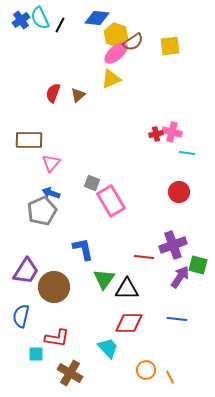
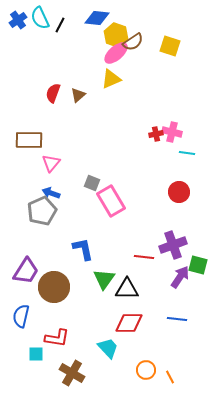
blue cross: moved 3 px left
yellow square: rotated 25 degrees clockwise
brown cross: moved 2 px right
